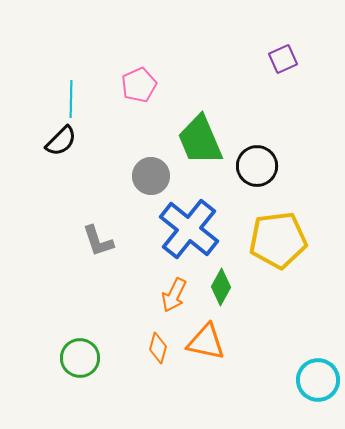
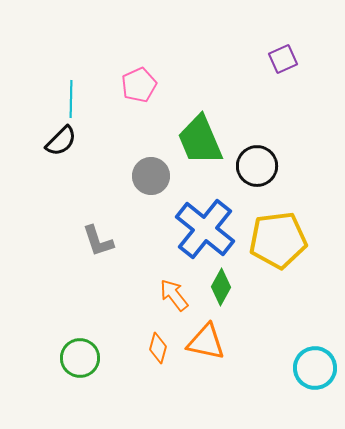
blue cross: moved 16 px right
orange arrow: rotated 116 degrees clockwise
cyan circle: moved 3 px left, 12 px up
